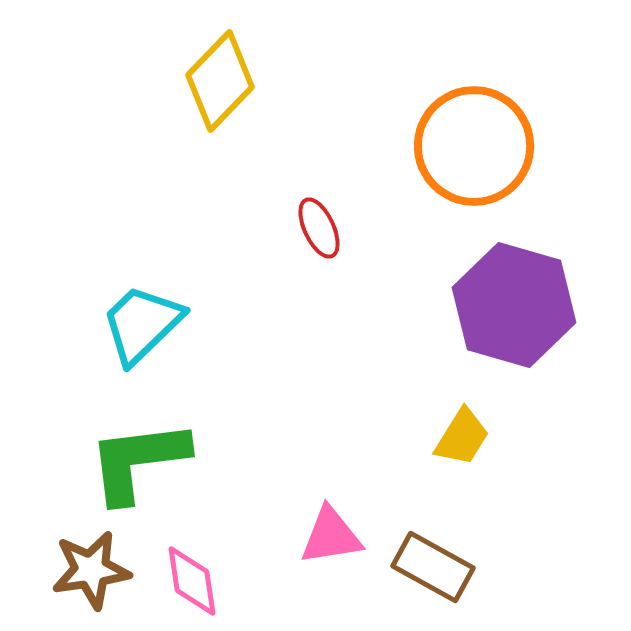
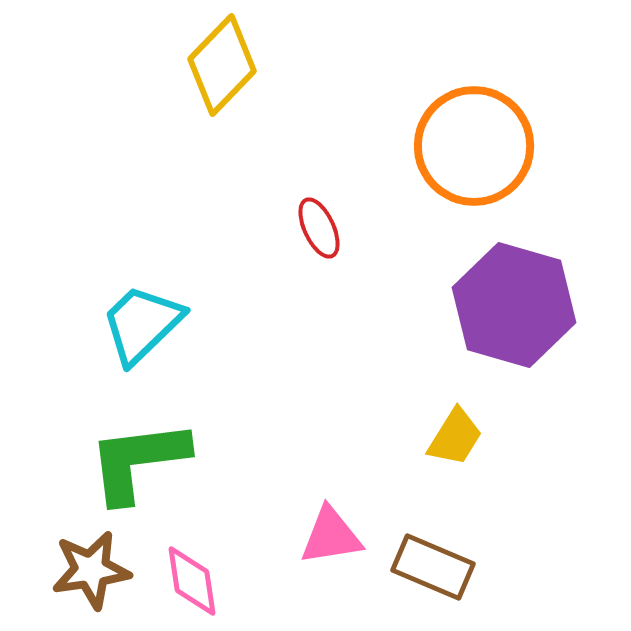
yellow diamond: moved 2 px right, 16 px up
yellow trapezoid: moved 7 px left
brown rectangle: rotated 6 degrees counterclockwise
